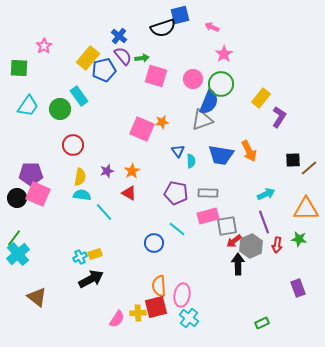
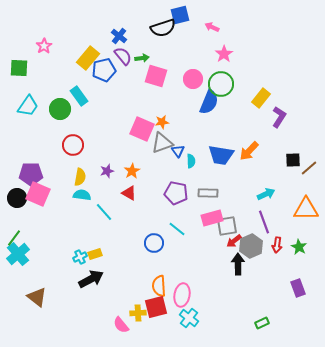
gray triangle at (202, 120): moved 40 px left, 23 px down
orange arrow at (249, 151): rotated 70 degrees clockwise
pink rectangle at (208, 216): moved 4 px right, 2 px down
green star at (299, 239): moved 8 px down; rotated 21 degrees clockwise
pink semicircle at (117, 319): moved 4 px right, 6 px down; rotated 108 degrees clockwise
